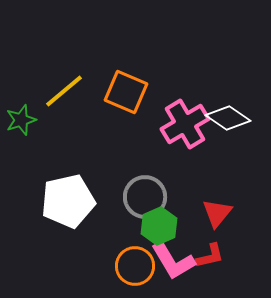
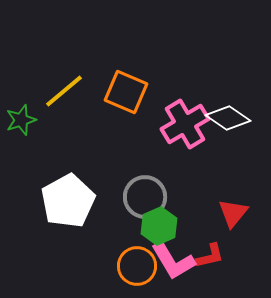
white pentagon: rotated 16 degrees counterclockwise
red triangle: moved 16 px right
orange circle: moved 2 px right
